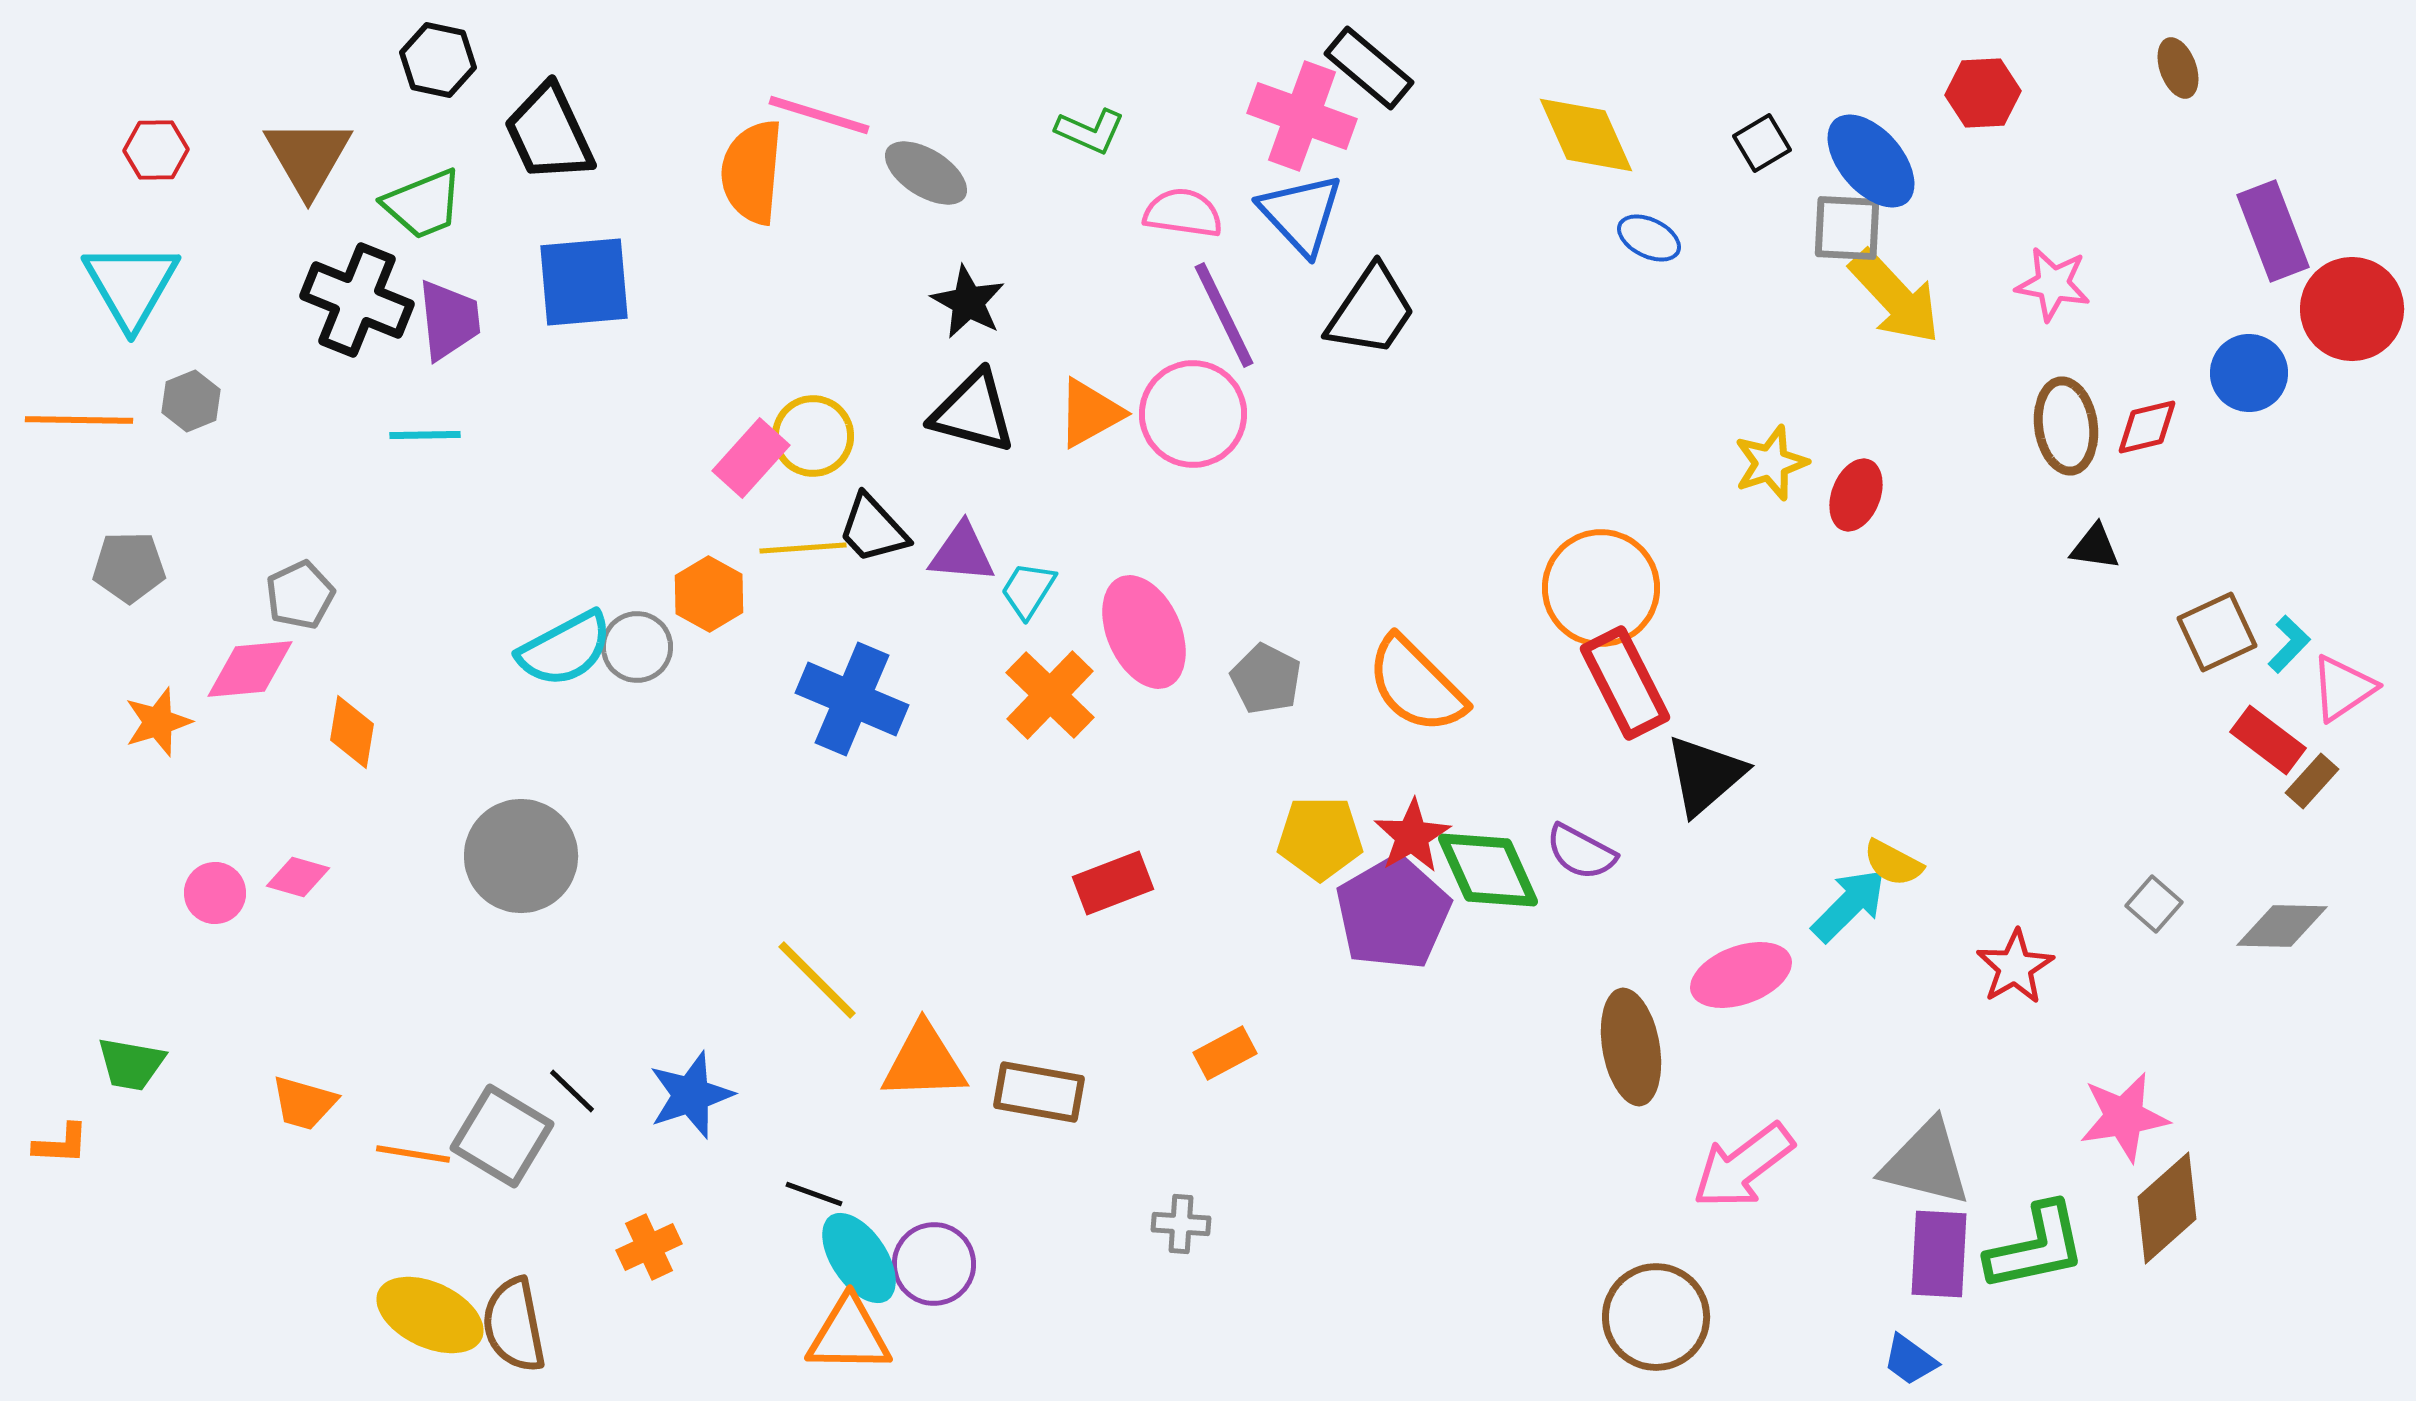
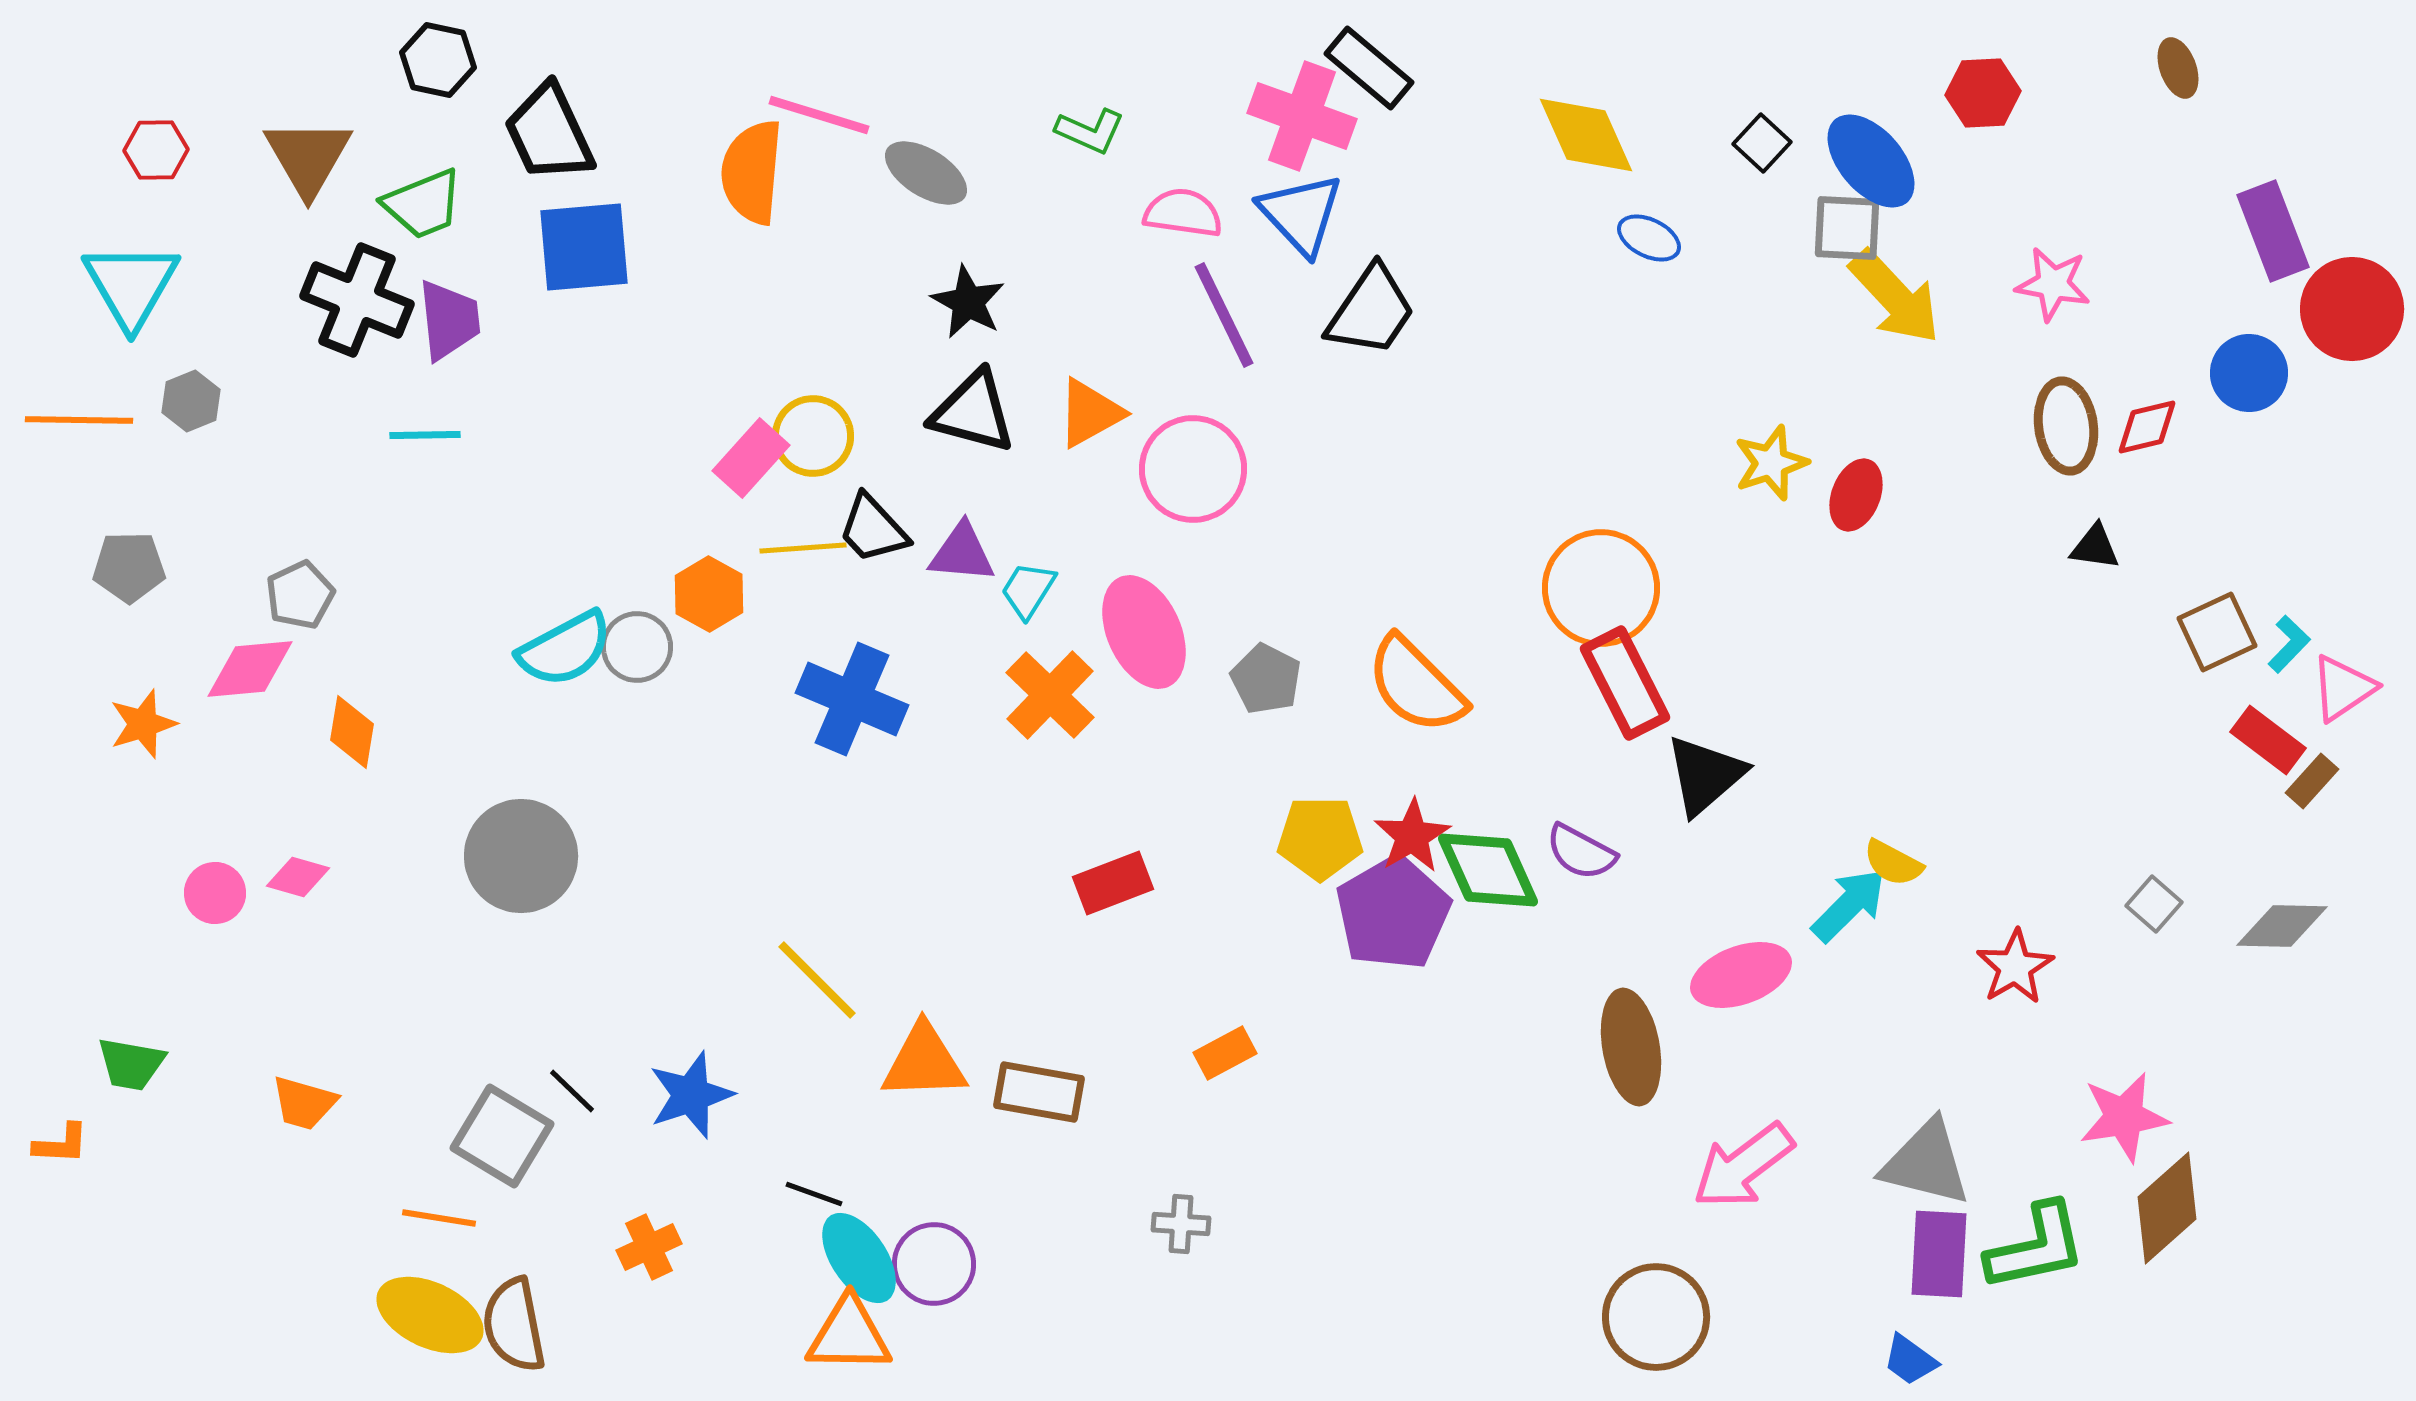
black square at (1762, 143): rotated 16 degrees counterclockwise
blue square at (584, 282): moved 35 px up
pink circle at (1193, 414): moved 55 px down
orange star at (158, 722): moved 15 px left, 2 px down
orange line at (413, 1154): moved 26 px right, 64 px down
